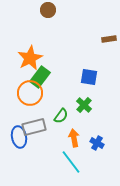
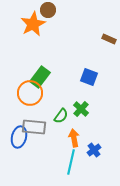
brown rectangle: rotated 32 degrees clockwise
orange star: moved 3 px right, 34 px up
blue square: rotated 12 degrees clockwise
green cross: moved 3 px left, 4 px down
gray rectangle: rotated 20 degrees clockwise
blue ellipse: rotated 25 degrees clockwise
blue cross: moved 3 px left, 7 px down; rotated 24 degrees clockwise
cyan line: rotated 50 degrees clockwise
